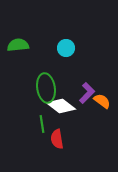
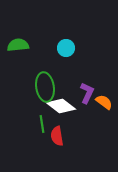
green ellipse: moved 1 px left, 1 px up
purple L-shape: rotated 20 degrees counterclockwise
orange semicircle: moved 2 px right, 1 px down
red semicircle: moved 3 px up
